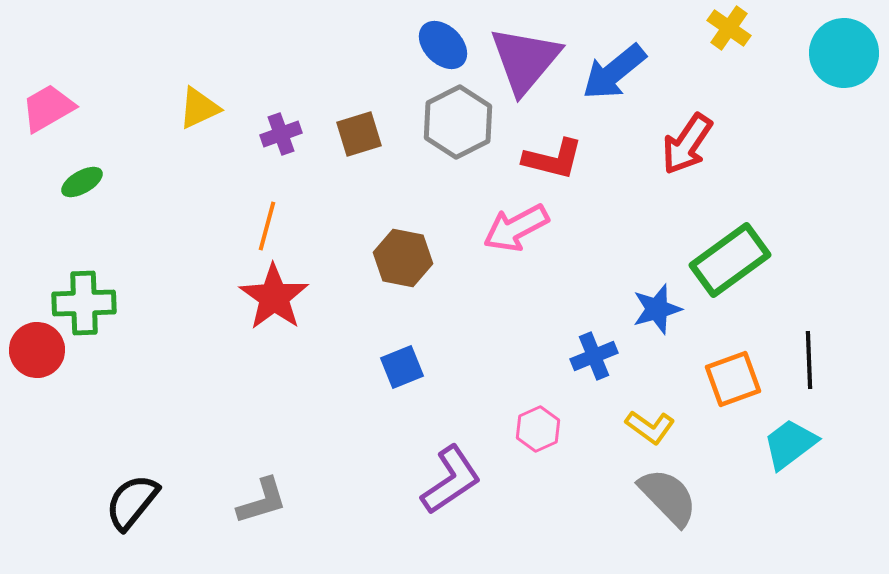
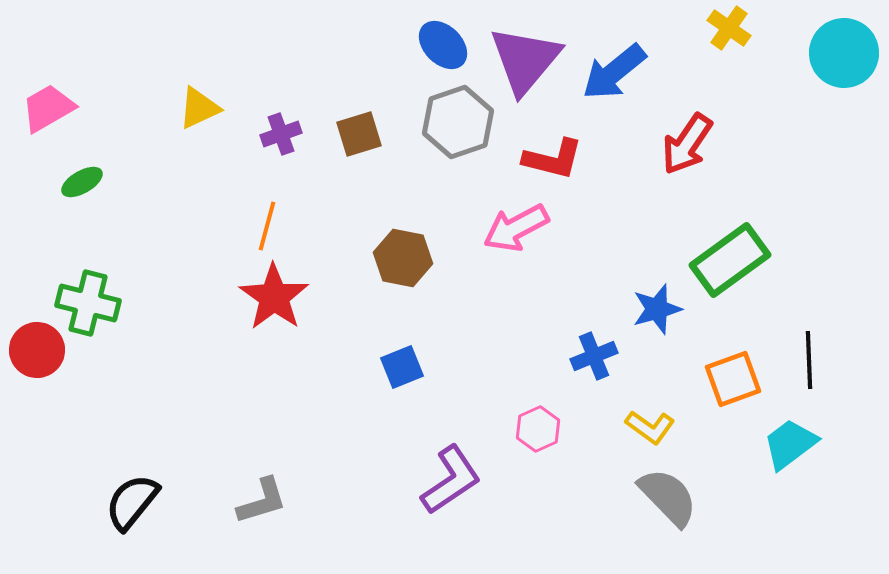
gray hexagon: rotated 8 degrees clockwise
green cross: moved 4 px right; rotated 16 degrees clockwise
